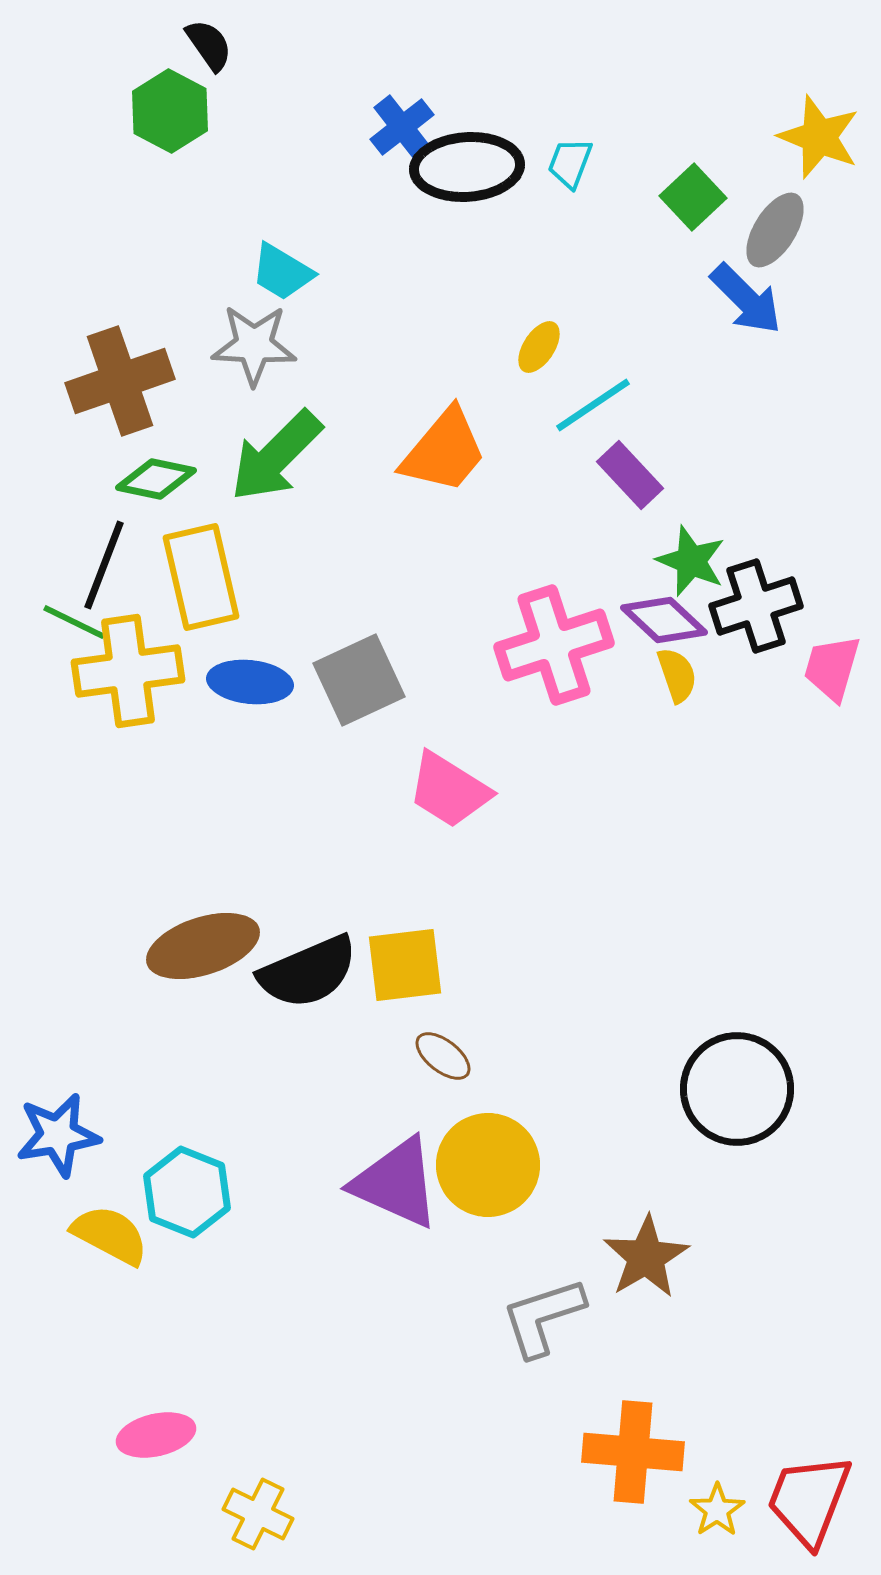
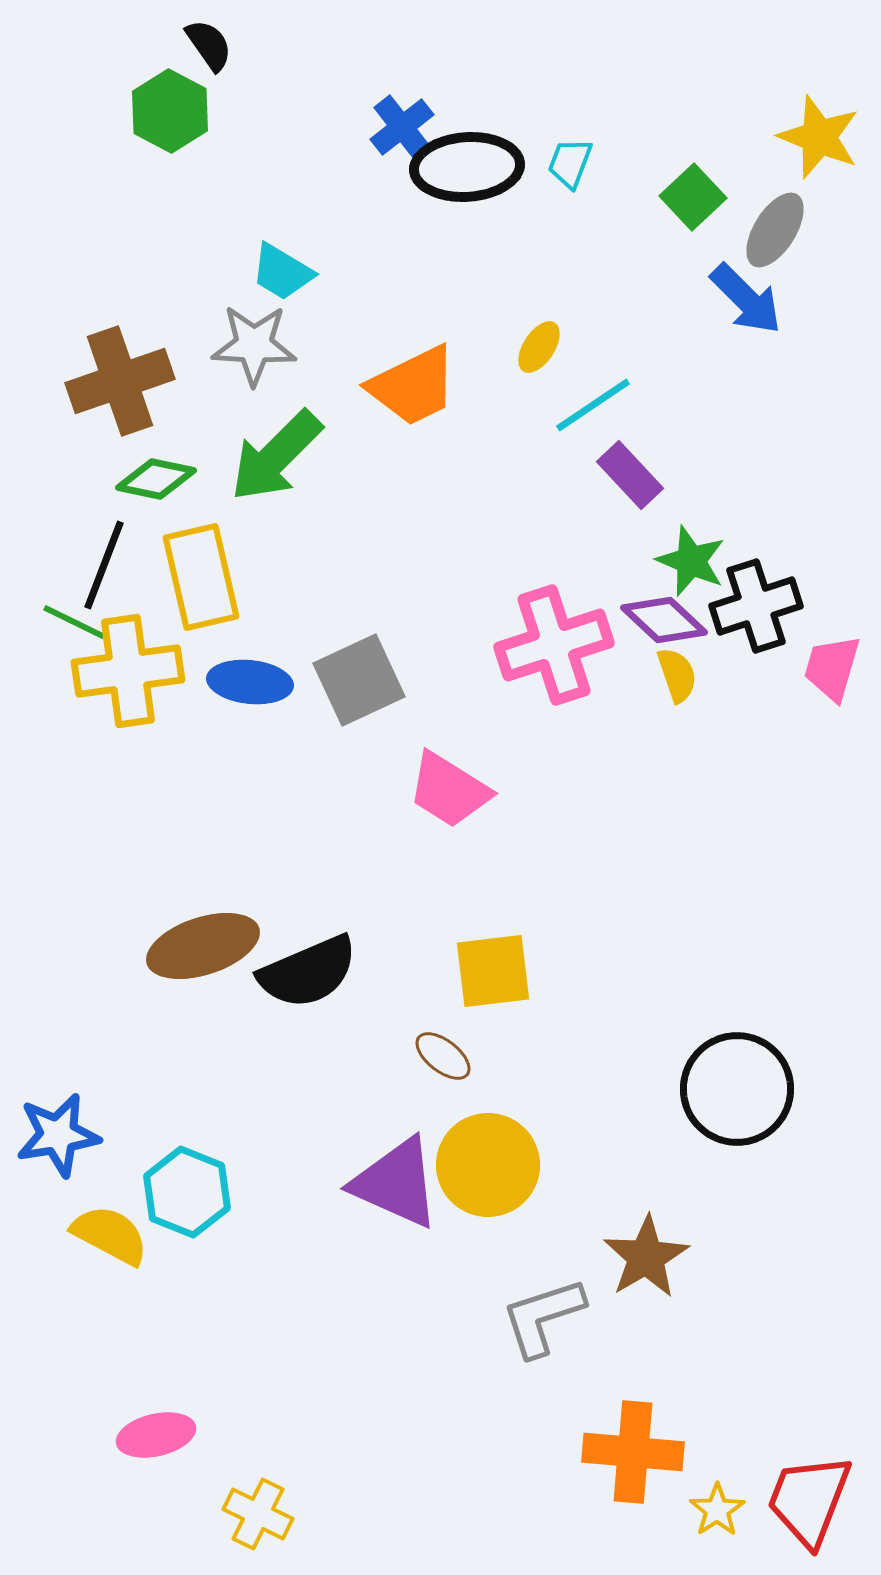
orange trapezoid at (444, 451): moved 31 px left, 65 px up; rotated 24 degrees clockwise
yellow square at (405, 965): moved 88 px right, 6 px down
